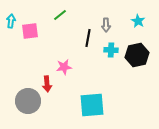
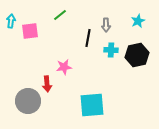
cyan star: rotated 16 degrees clockwise
